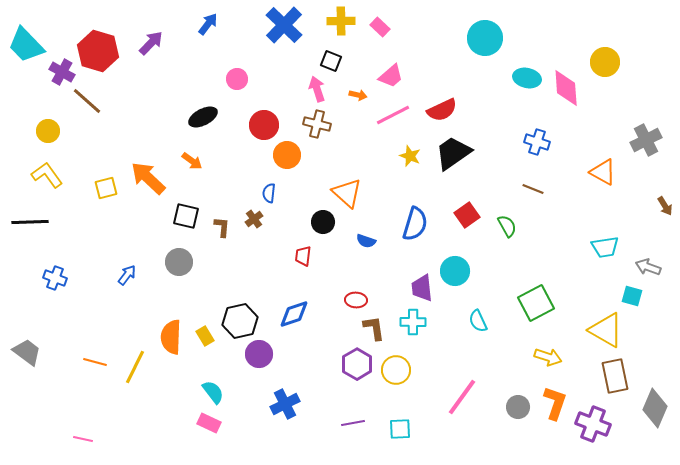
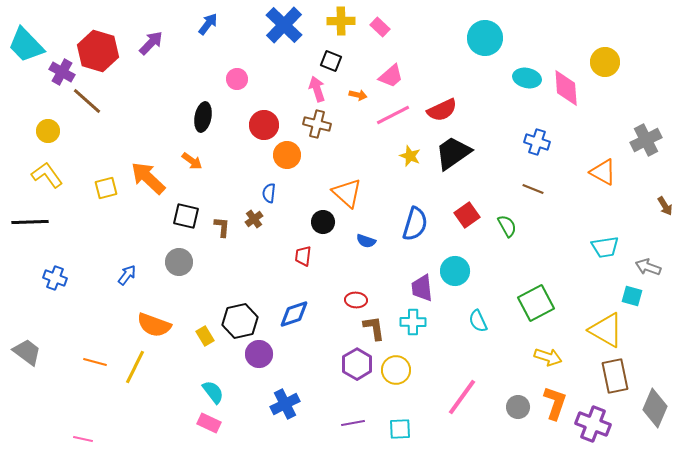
black ellipse at (203, 117): rotated 52 degrees counterclockwise
orange semicircle at (171, 337): moved 17 px left, 12 px up; rotated 72 degrees counterclockwise
